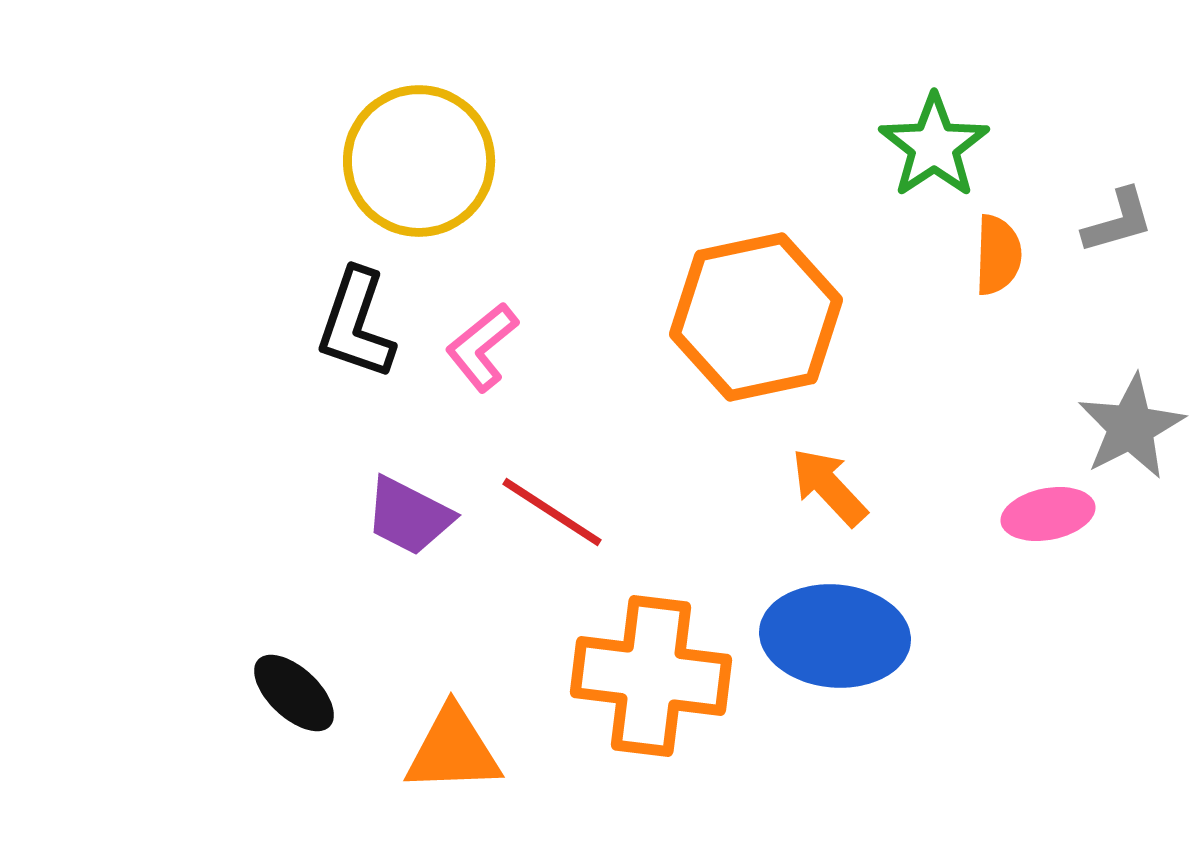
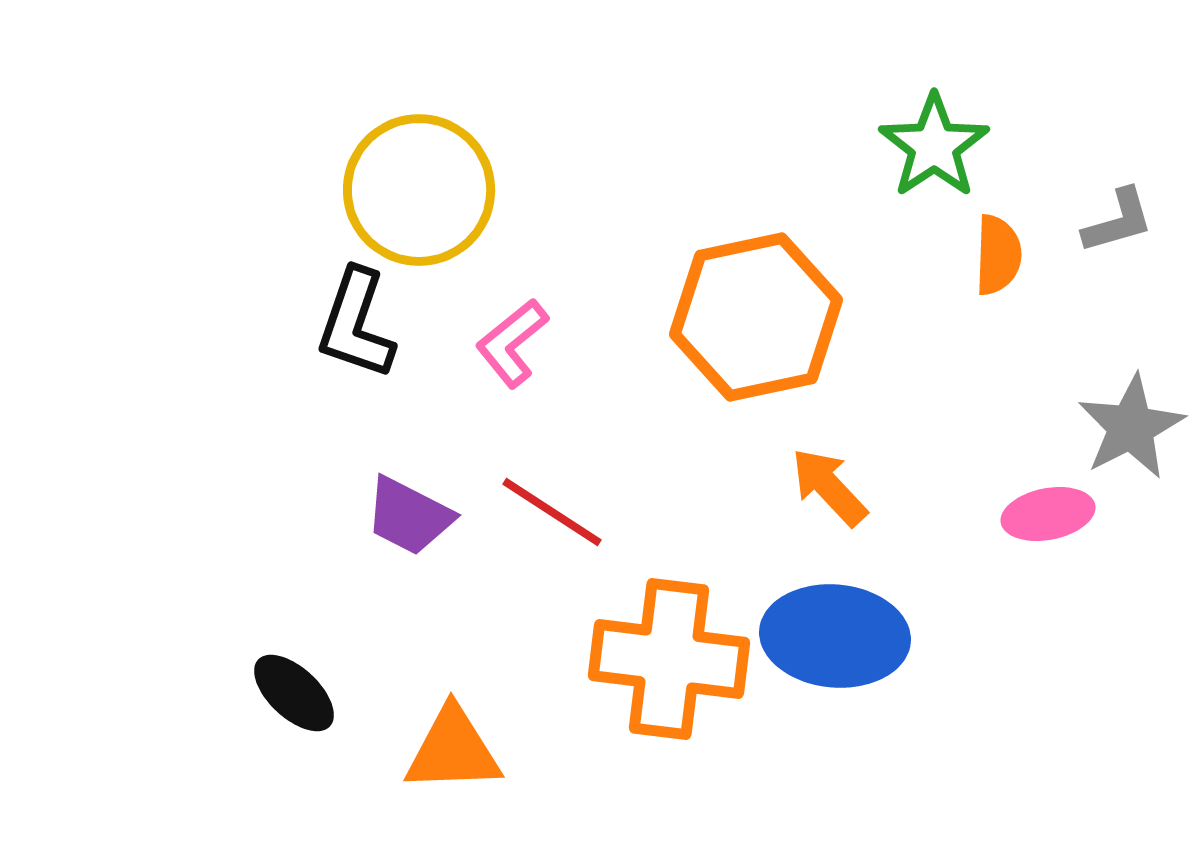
yellow circle: moved 29 px down
pink L-shape: moved 30 px right, 4 px up
orange cross: moved 18 px right, 17 px up
